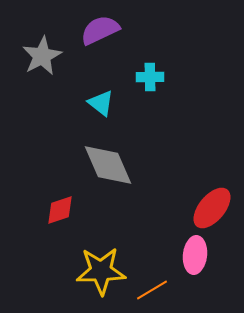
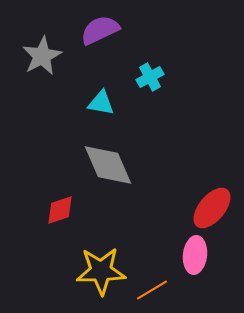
cyan cross: rotated 28 degrees counterclockwise
cyan triangle: rotated 28 degrees counterclockwise
